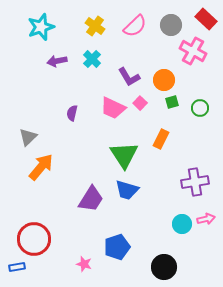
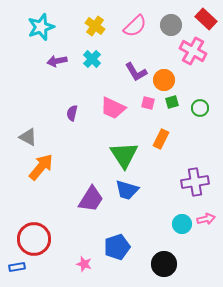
purple L-shape: moved 7 px right, 5 px up
pink square: moved 8 px right; rotated 32 degrees counterclockwise
gray triangle: rotated 48 degrees counterclockwise
black circle: moved 3 px up
